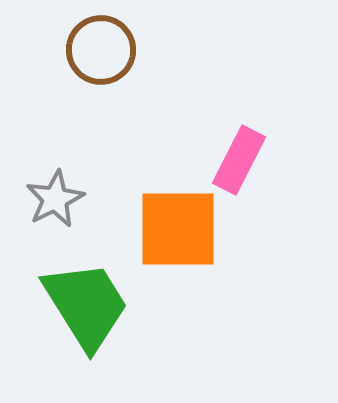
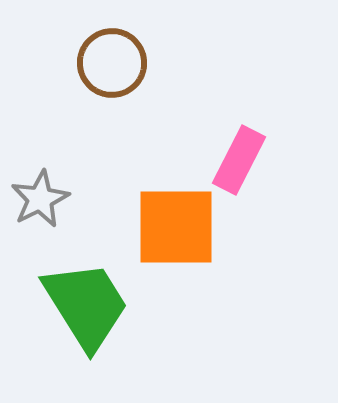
brown circle: moved 11 px right, 13 px down
gray star: moved 15 px left
orange square: moved 2 px left, 2 px up
